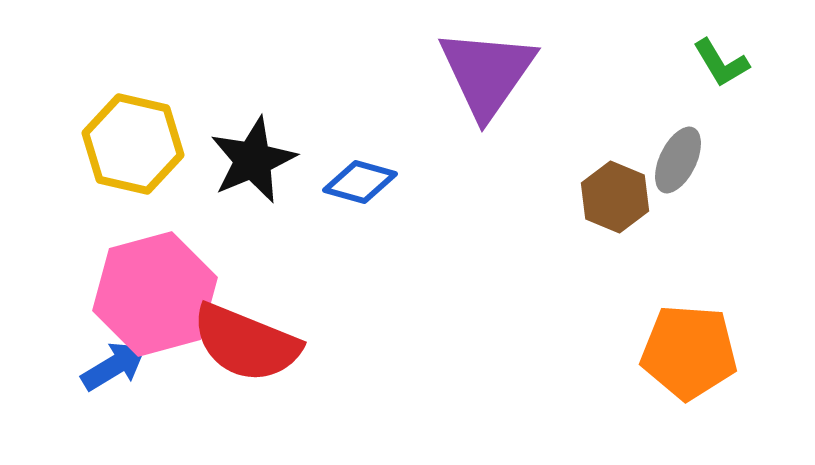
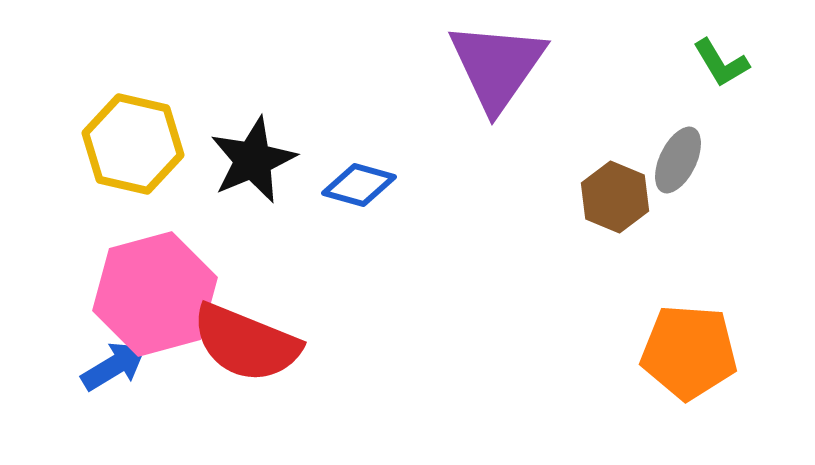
purple triangle: moved 10 px right, 7 px up
blue diamond: moved 1 px left, 3 px down
